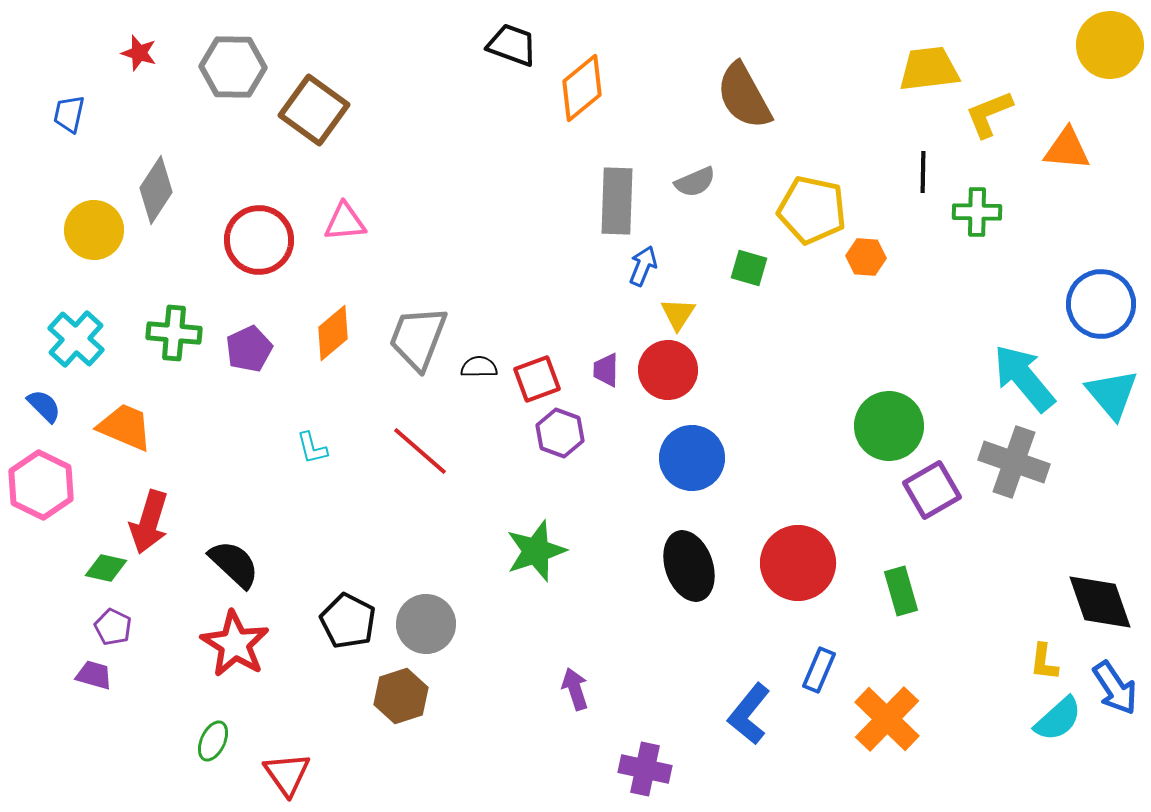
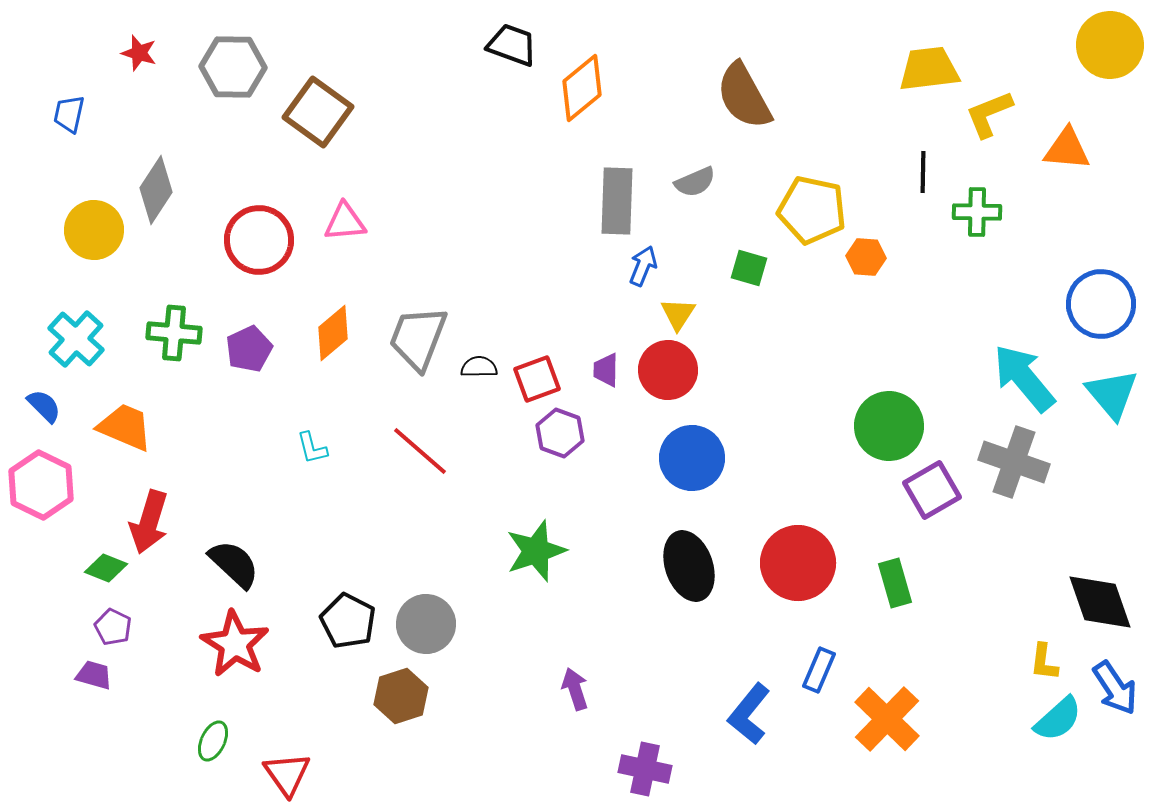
brown square at (314, 110): moved 4 px right, 2 px down
green diamond at (106, 568): rotated 9 degrees clockwise
green rectangle at (901, 591): moved 6 px left, 8 px up
